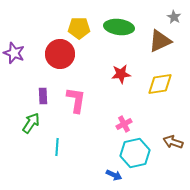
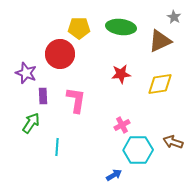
green ellipse: moved 2 px right
purple star: moved 12 px right, 20 px down
pink cross: moved 2 px left, 1 px down
cyan hexagon: moved 3 px right, 3 px up; rotated 12 degrees clockwise
blue arrow: rotated 56 degrees counterclockwise
